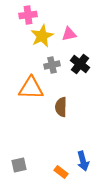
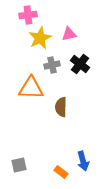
yellow star: moved 2 px left, 2 px down
